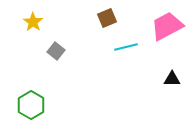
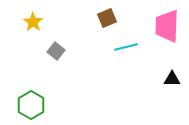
pink trapezoid: rotated 60 degrees counterclockwise
